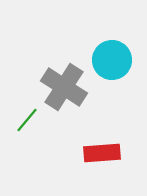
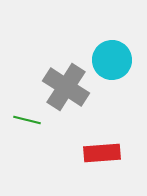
gray cross: moved 2 px right
green line: rotated 64 degrees clockwise
